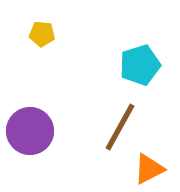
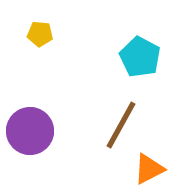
yellow pentagon: moved 2 px left
cyan pentagon: moved 8 px up; rotated 27 degrees counterclockwise
brown line: moved 1 px right, 2 px up
